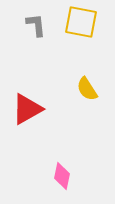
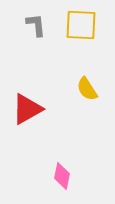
yellow square: moved 3 px down; rotated 8 degrees counterclockwise
